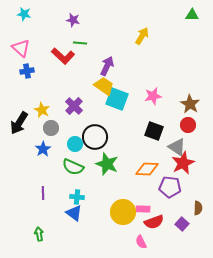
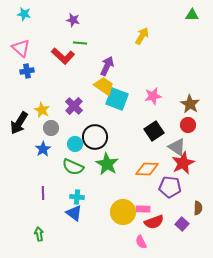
black square: rotated 36 degrees clockwise
green star: rotated 10 degrees clockwise
